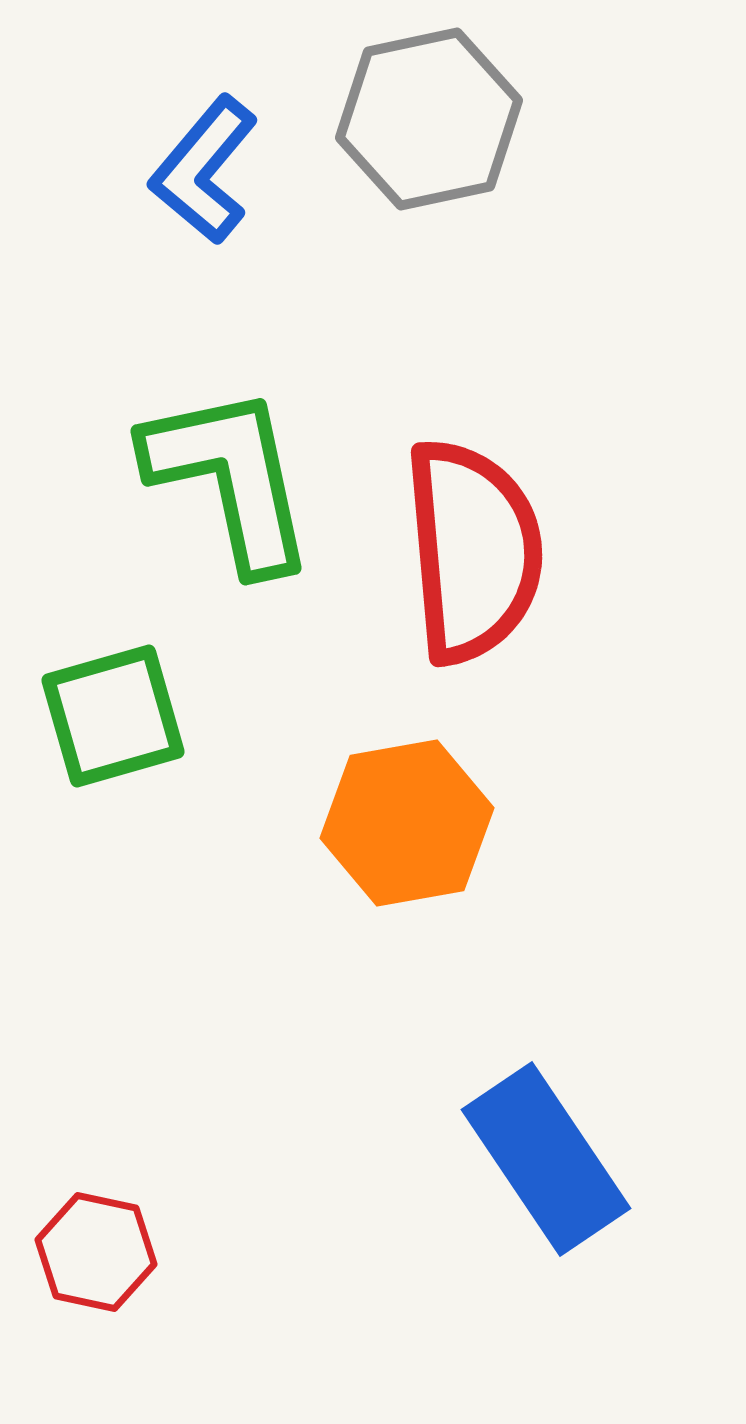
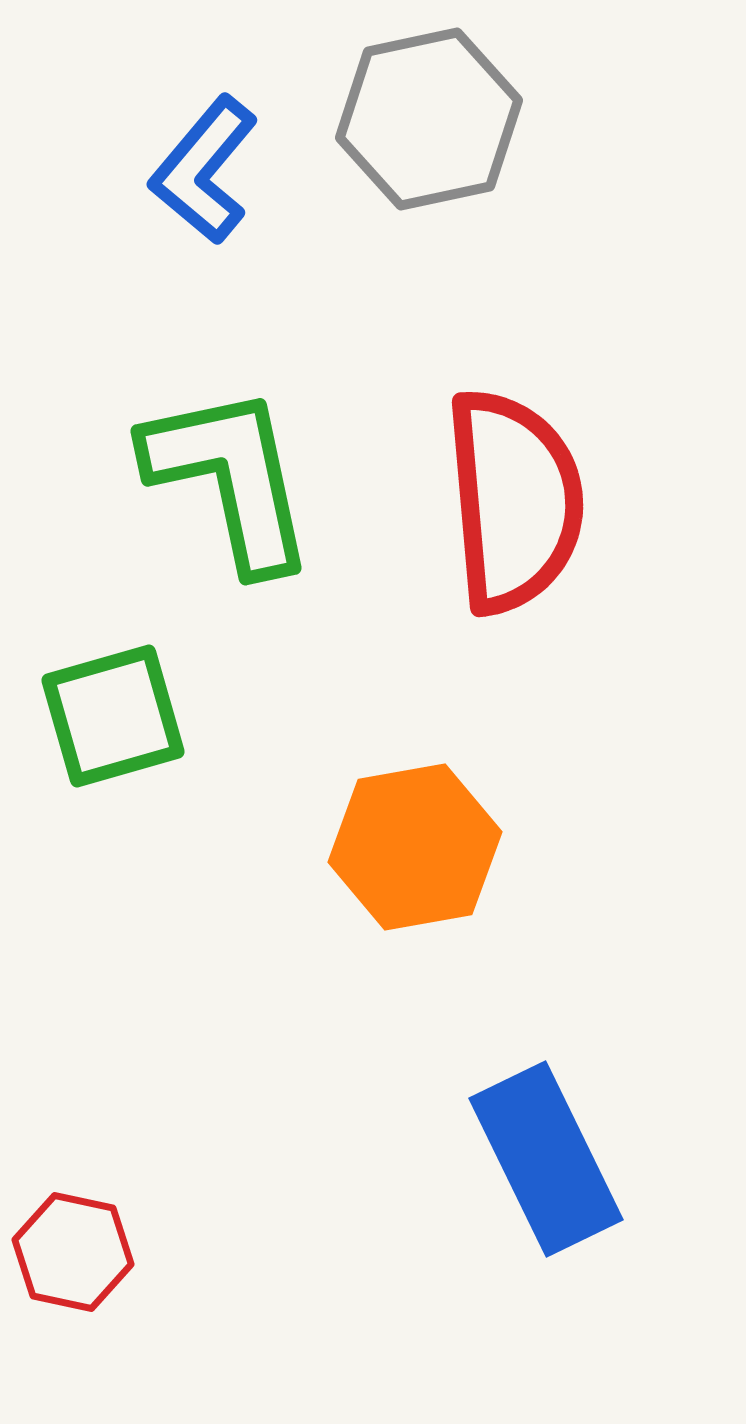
red semicircle: moved 41 px right, 50 px up
orange hexagon: moved 8 px right, 24 px down
blue rectangle: rotated 8 degrees clockwise
red hexagon: moved 23 px left
